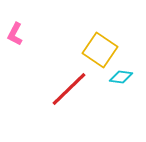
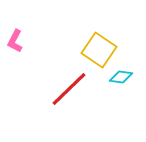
pink L-shape: moved 7 px down
yellow square: moved 1 px left
